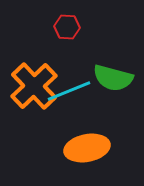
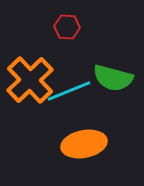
orange cross: moved 4 px left, 6 px up
orange ellipse: moved 3 px left, 4 px up
